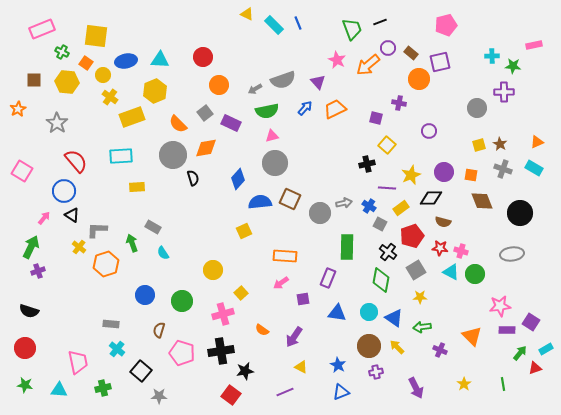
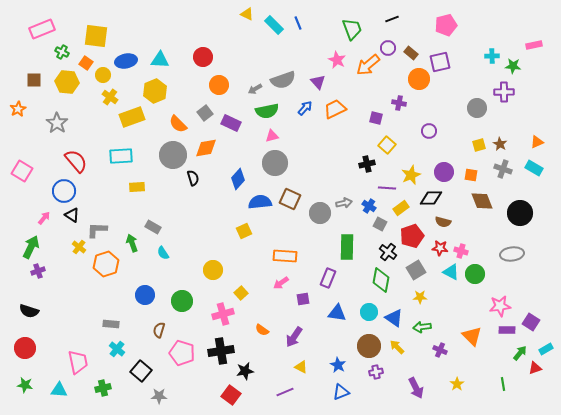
black line at (380, 22): moved 12 px right, 3 px up
yellow star at (464, 384): moved 7 px left
